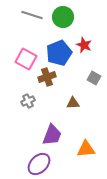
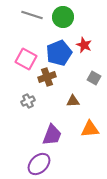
brown triangle: moved 2 px up
orange triangle: moved 4 px right, 20 px up
